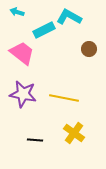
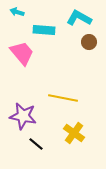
cyan L-shape: moved 10 px right, 1 px down
cyan rectangle: rotated 30 degrees clockwise
brown circle: moved 7 px up
pink trapezoid: rotated 12 degrees clockwise
purple star: moved 22 px down
yellow line: moved 1 px left
black line: moved 1 px right, 4 px down; rotated 35 degrees clockwise
